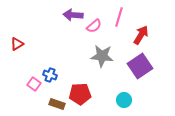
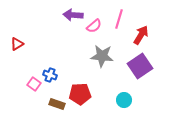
pink line: moved 2 px down
